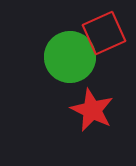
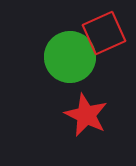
red star: moved 6 px left, 5 px down
